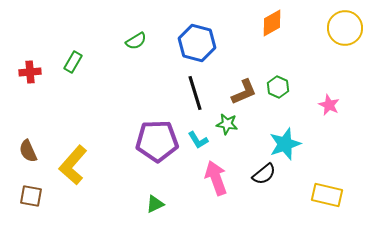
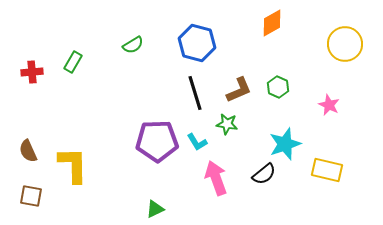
yellow circle: moved 16 px down
green semicircle: moved 3 px left, 4 px down
red cross: moved 2 px right
brown L-shape: moved 5 px left, 2 px up
cyan L-shape: moved 1 px left, 2 px down
yellow L-shape: rotated 138 degrees clockwise
yellow rectangle: moved 25 px up
green triangle: moved 5 px down
